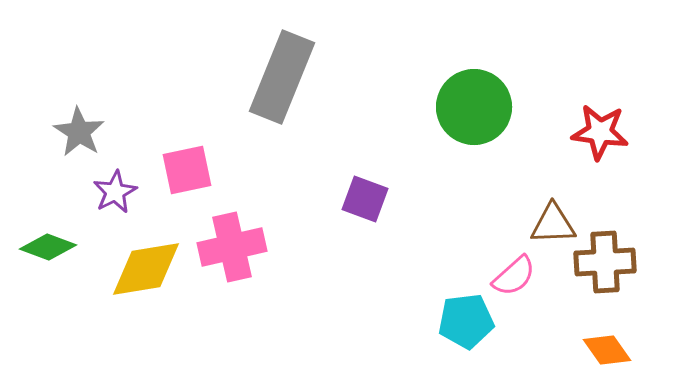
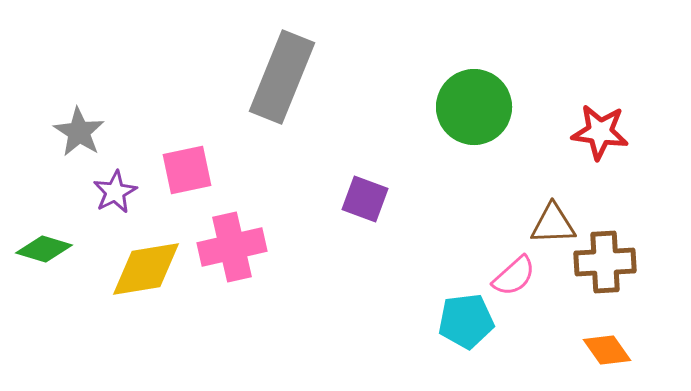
green diamond: moved 4 px left, 2 px down; rotated 4 degrees counterclockwise
